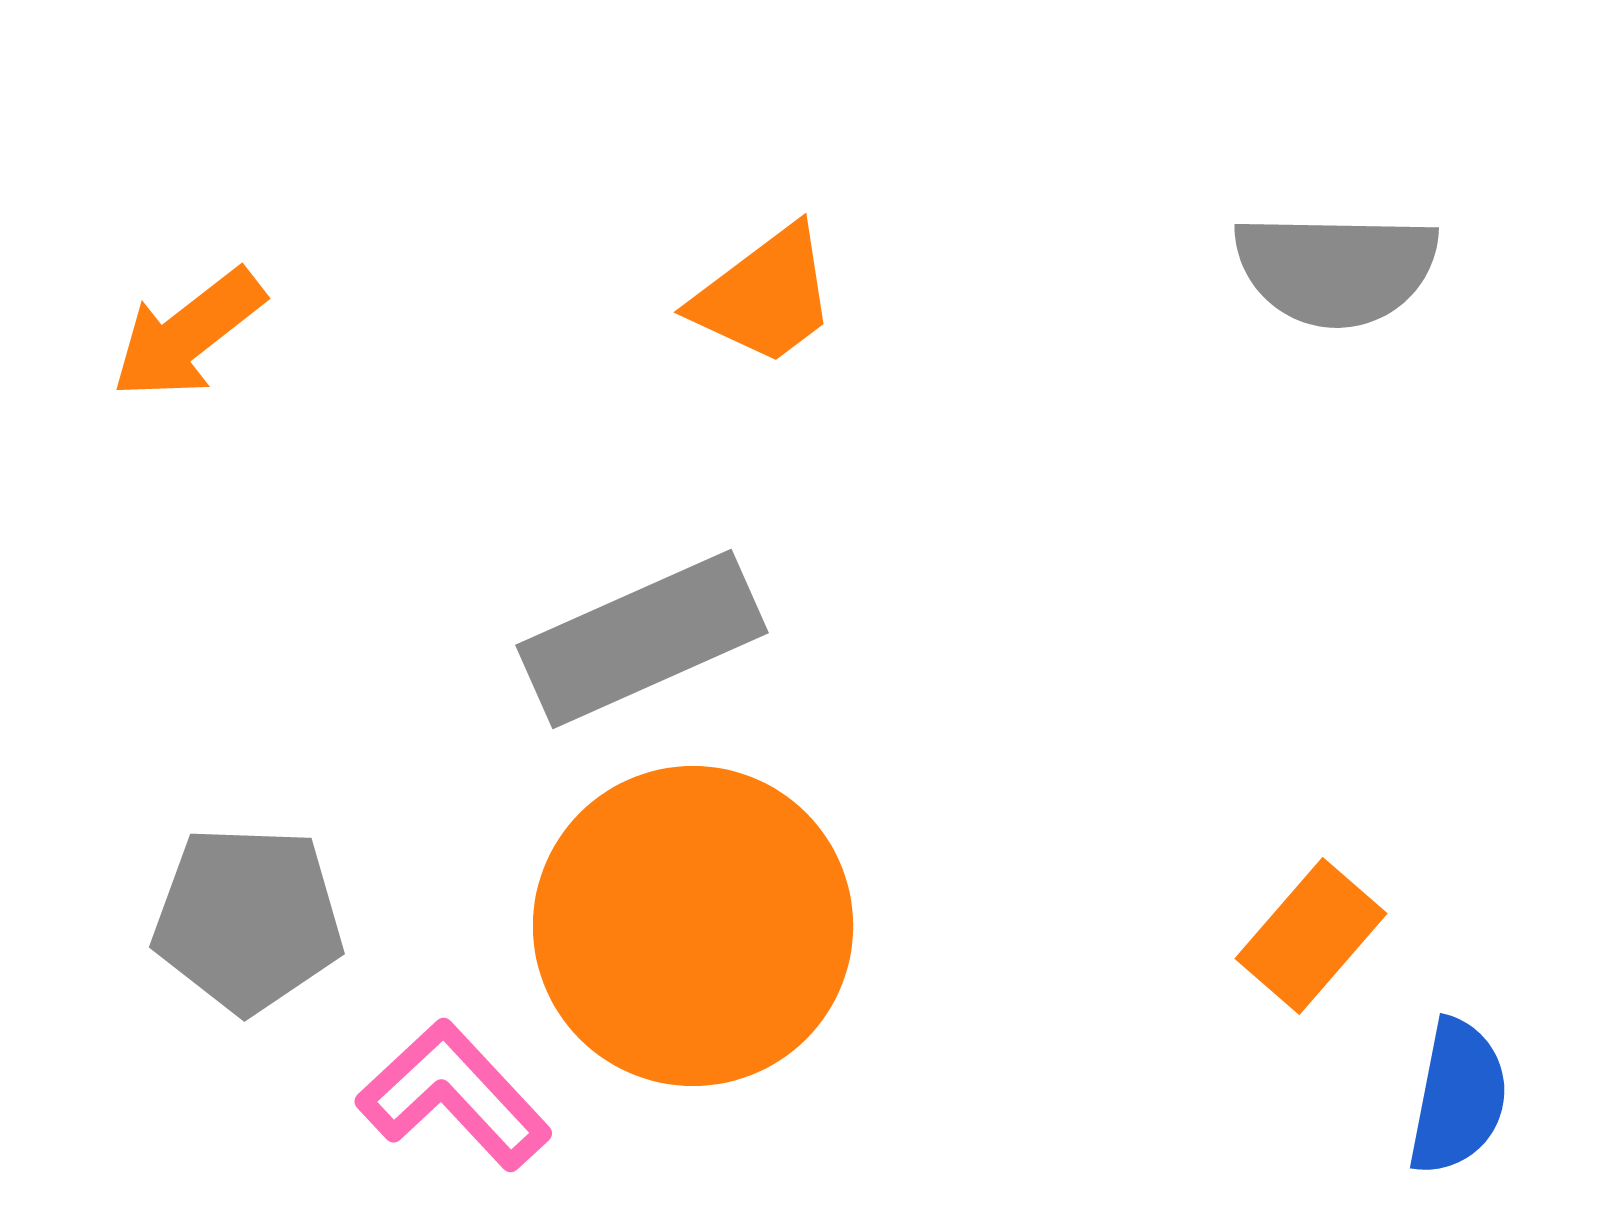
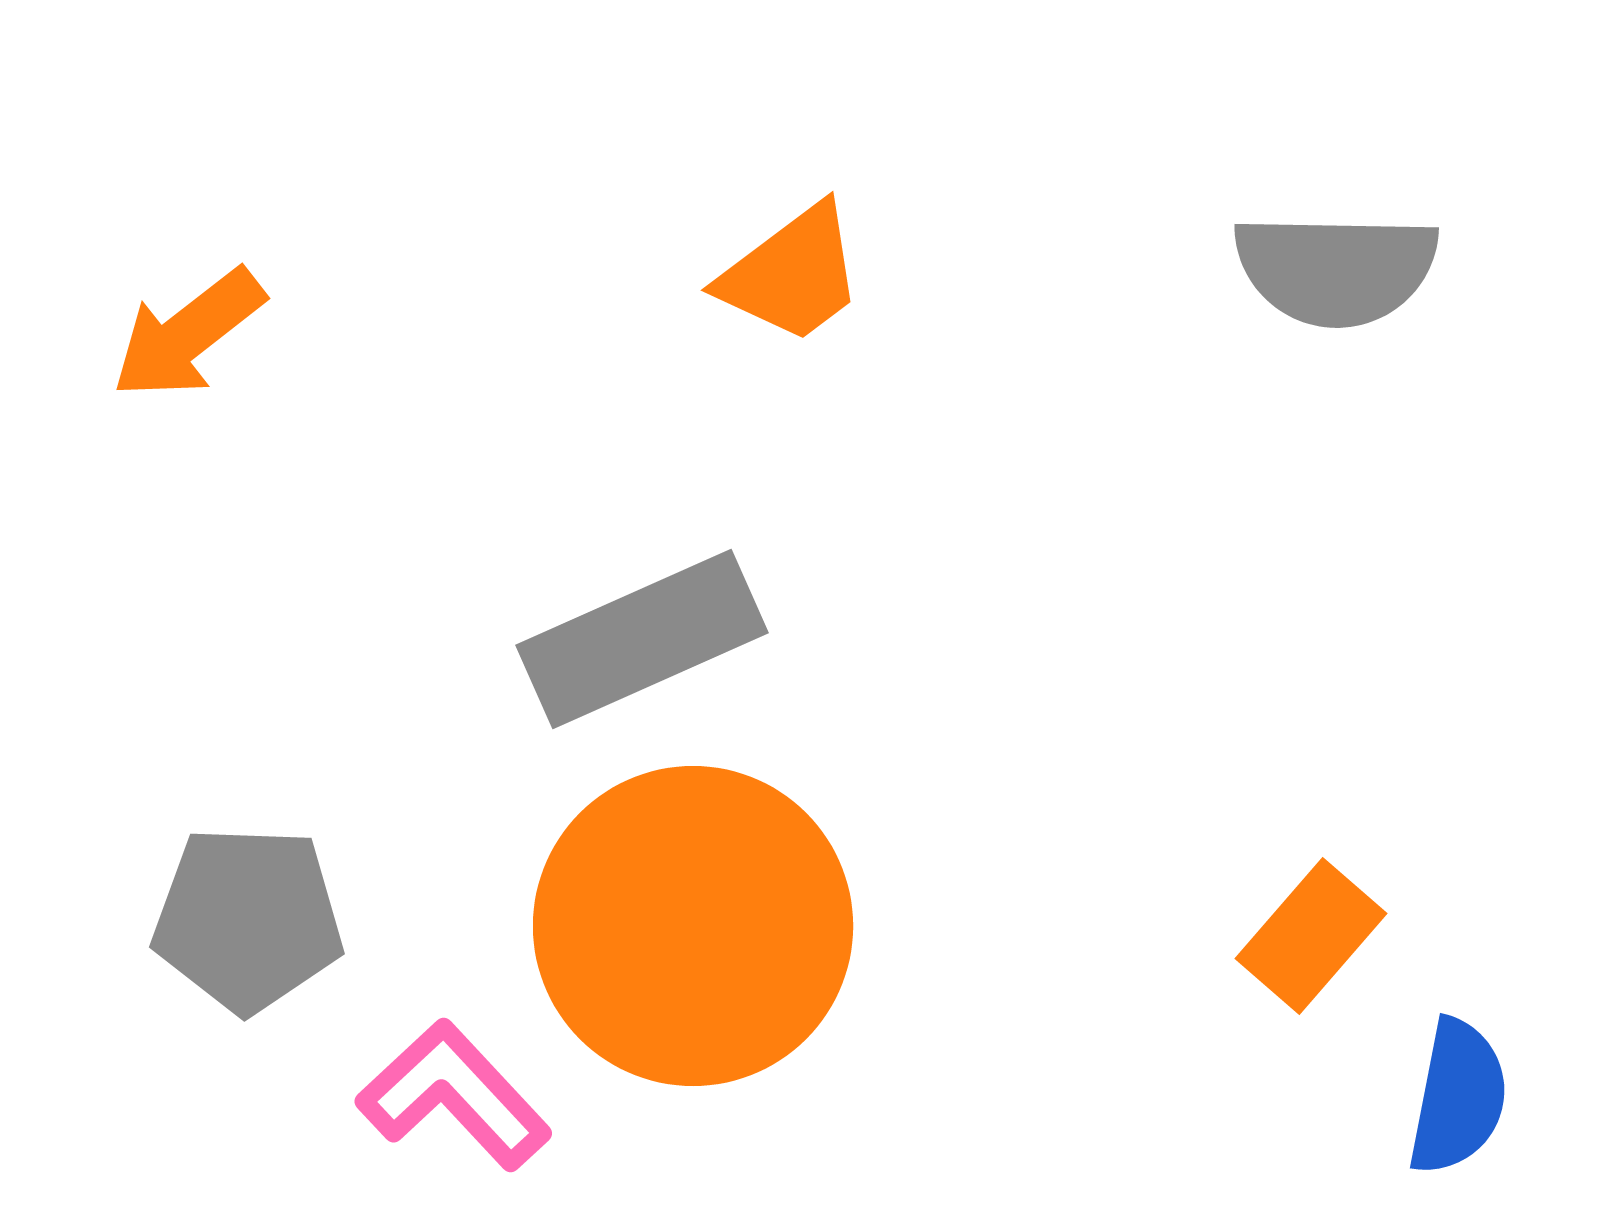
orange trapezoid: moved 27 px right, 22 px up
